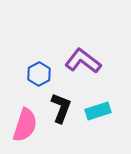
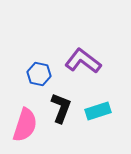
blue hexagon: rotated 20 degrees counterclockwise
